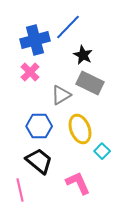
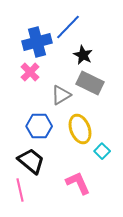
blue cross: moved 2 px right, 2 px down
black trapezoid: moved 8 px left
